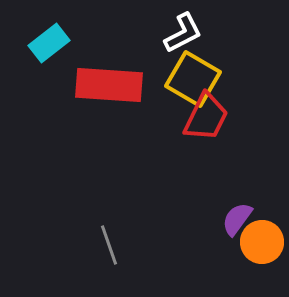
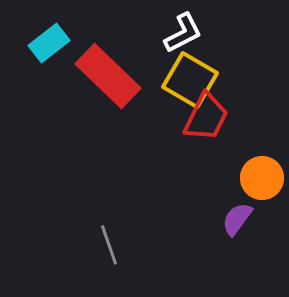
yellow square: moved 3 px left, 1 px down
red rectangle: moved 1 px left, 9 px up; rotated 40 degrees clockwise
orange circle: moved 64 px up
